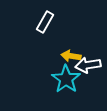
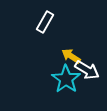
yellow arrow: rotated 24 degrees clockwise
white arrow: moved 1 px left, 5 px down; rotated 140 degrees counterclockwise
